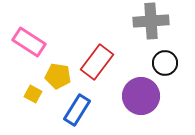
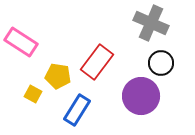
gray cross: moved 2 px down; rotated 28 degrees clockwise
pink rectangle: moved 8 px left
black circle: moved 4 px left
